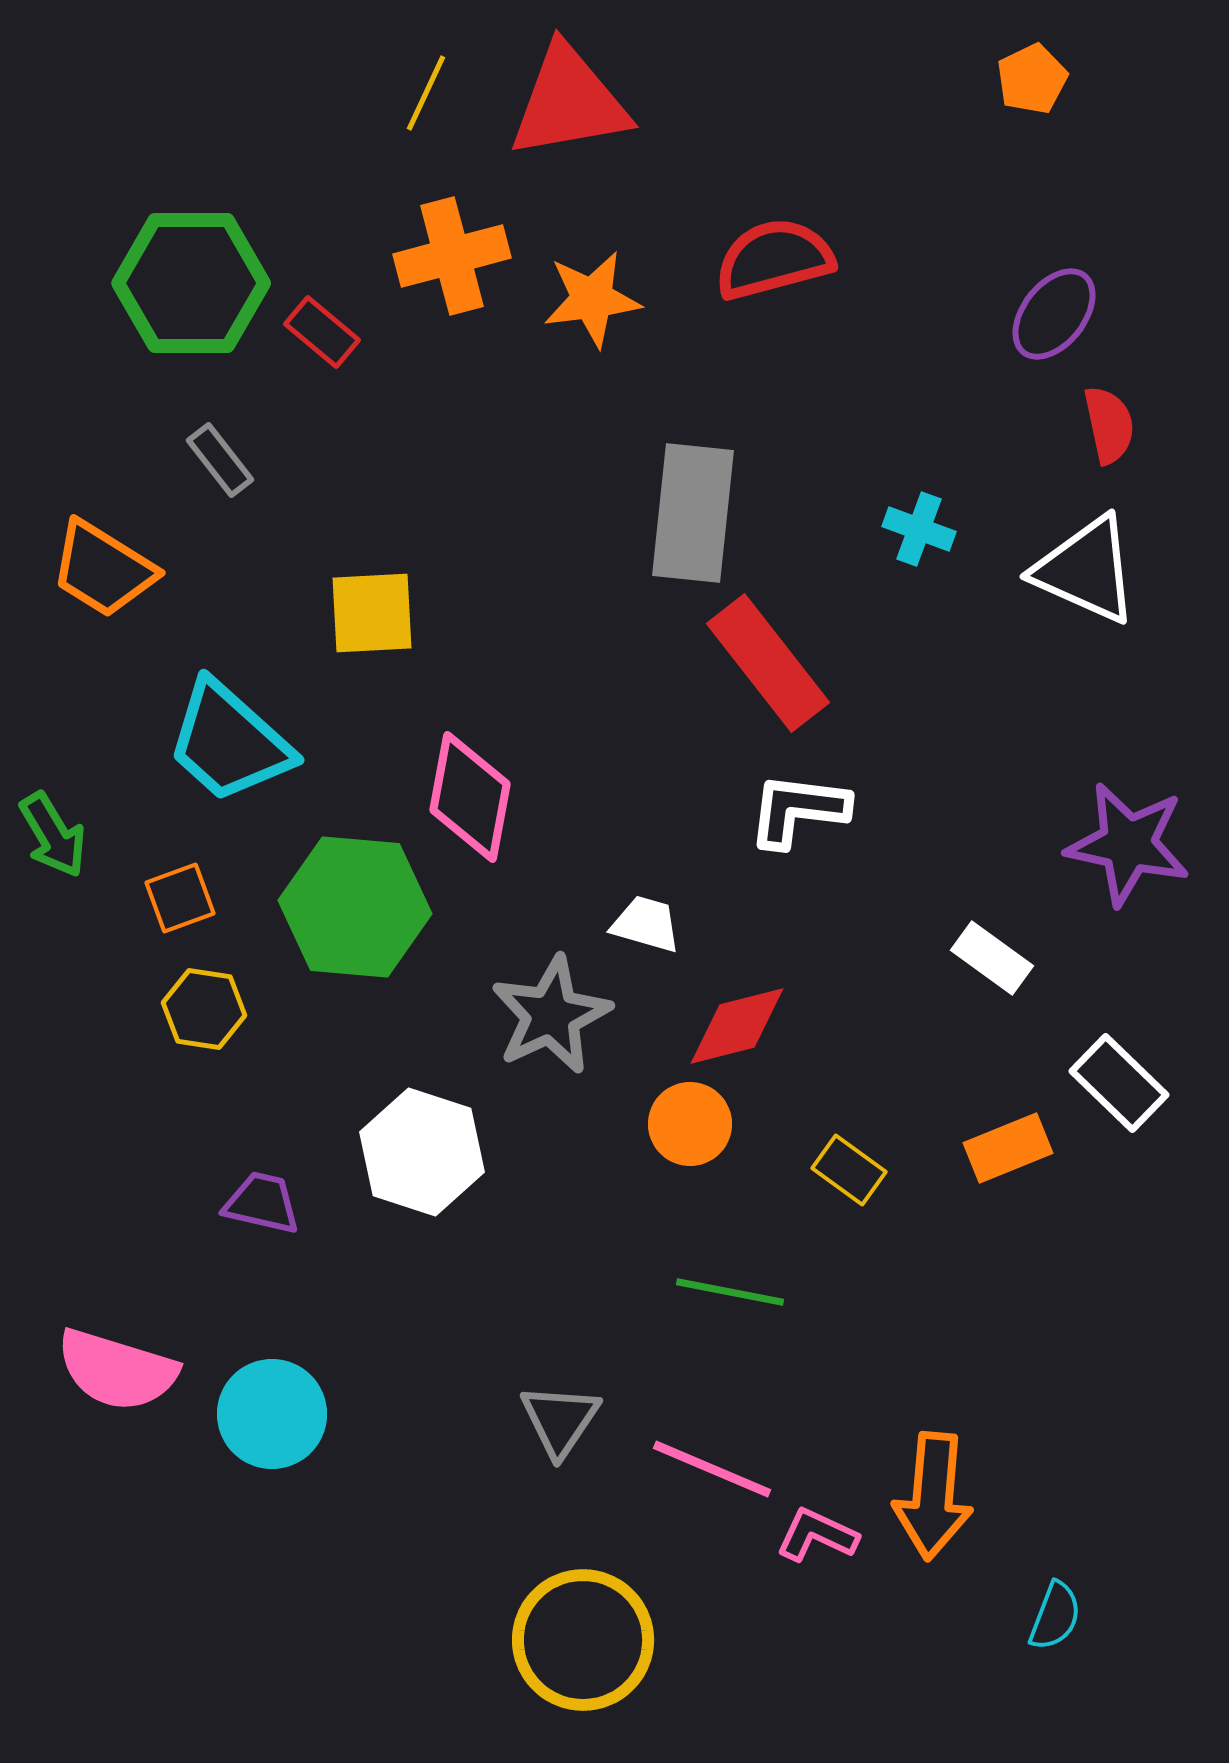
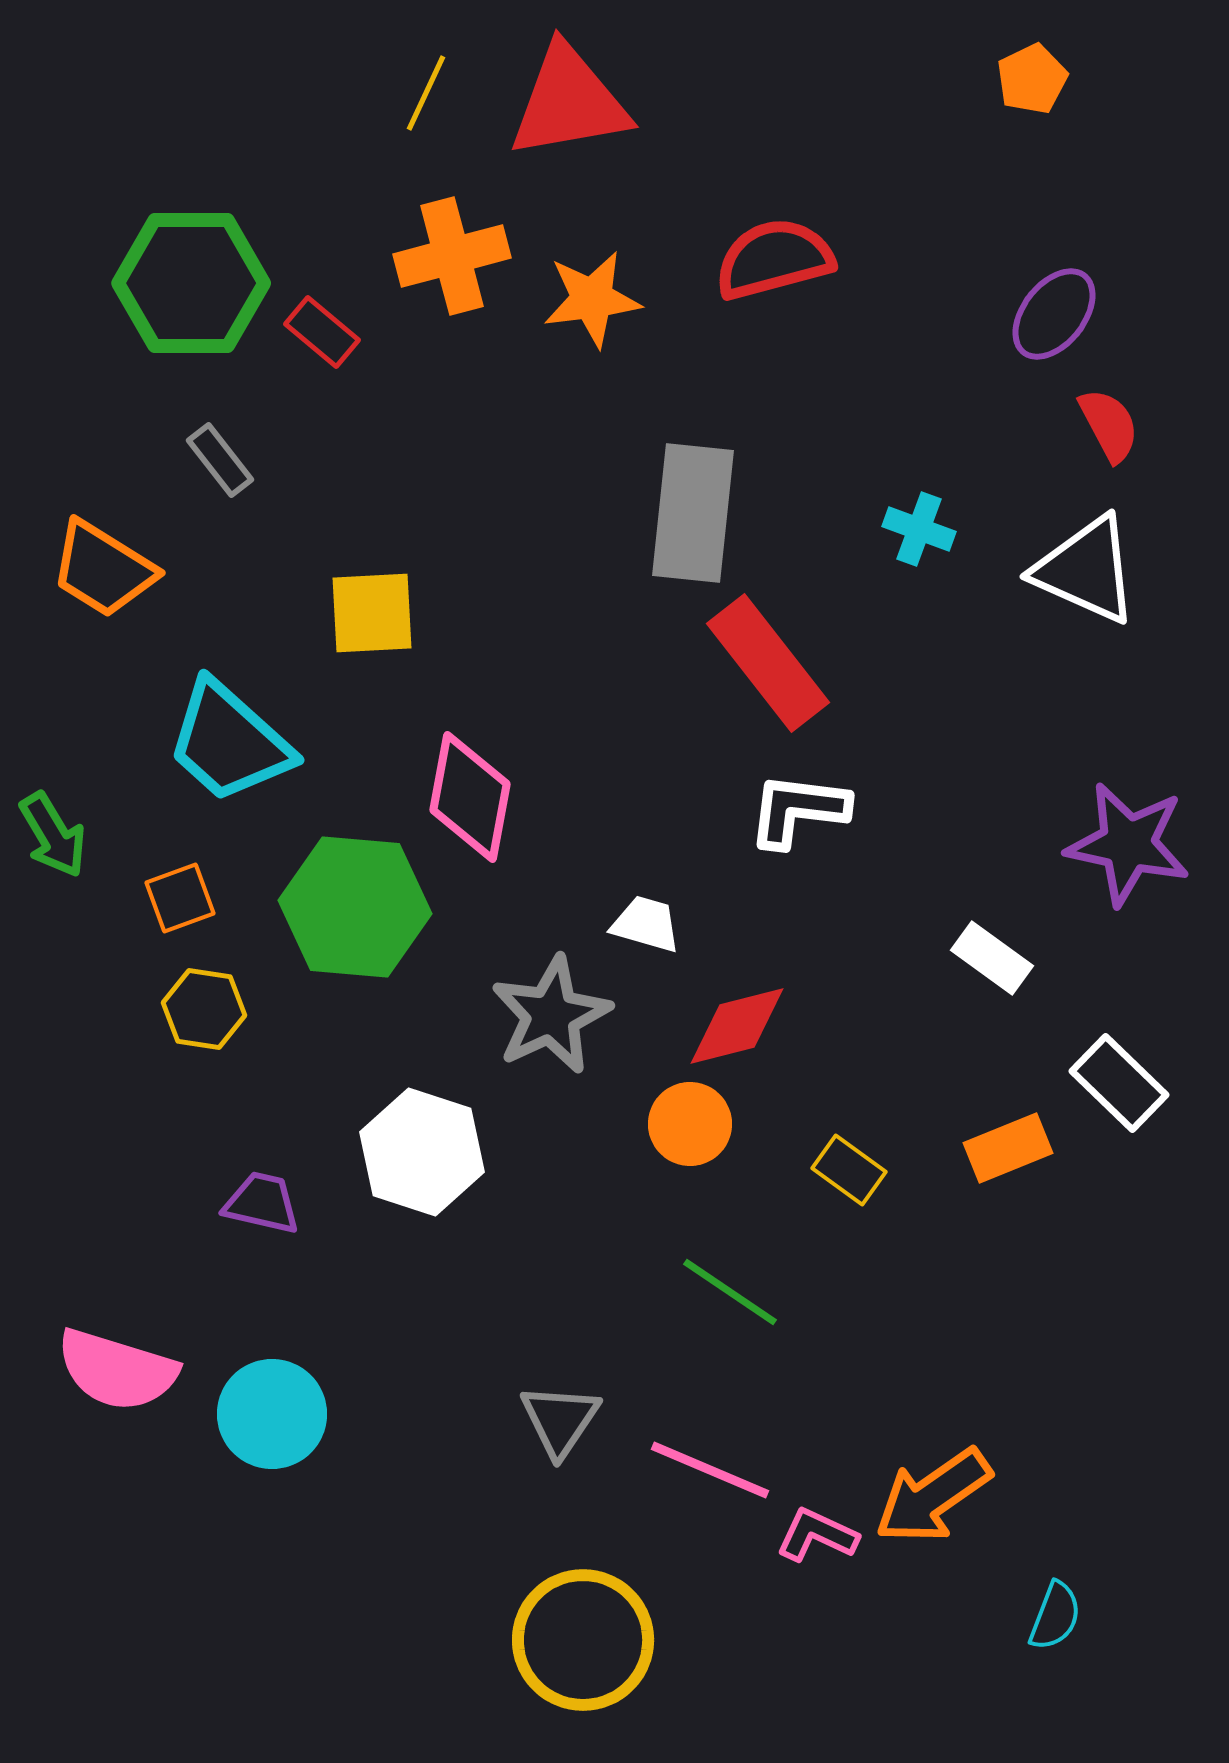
red semicircle at (1109, 425): rotated 16 degrees counterclockwise
green line at (730, 1292): rotated 23 degrees clockwise
pink line at (712, 1469): moved 2 px left, 1 px down
orange arrow at (933, 1496): rotated 50 degrees clockwise
